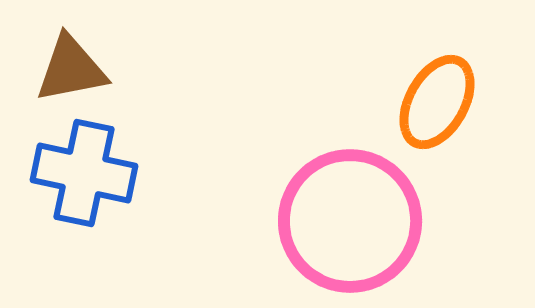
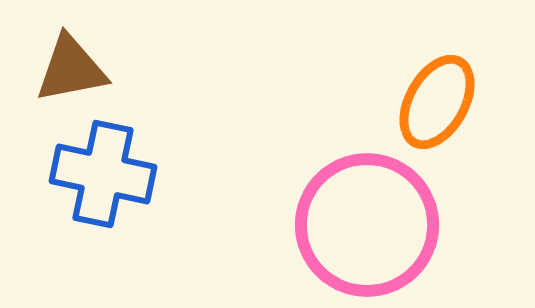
blue cross: moved 19 px right, 1 px down
pink circle: moved 17 px right, 4 px down
